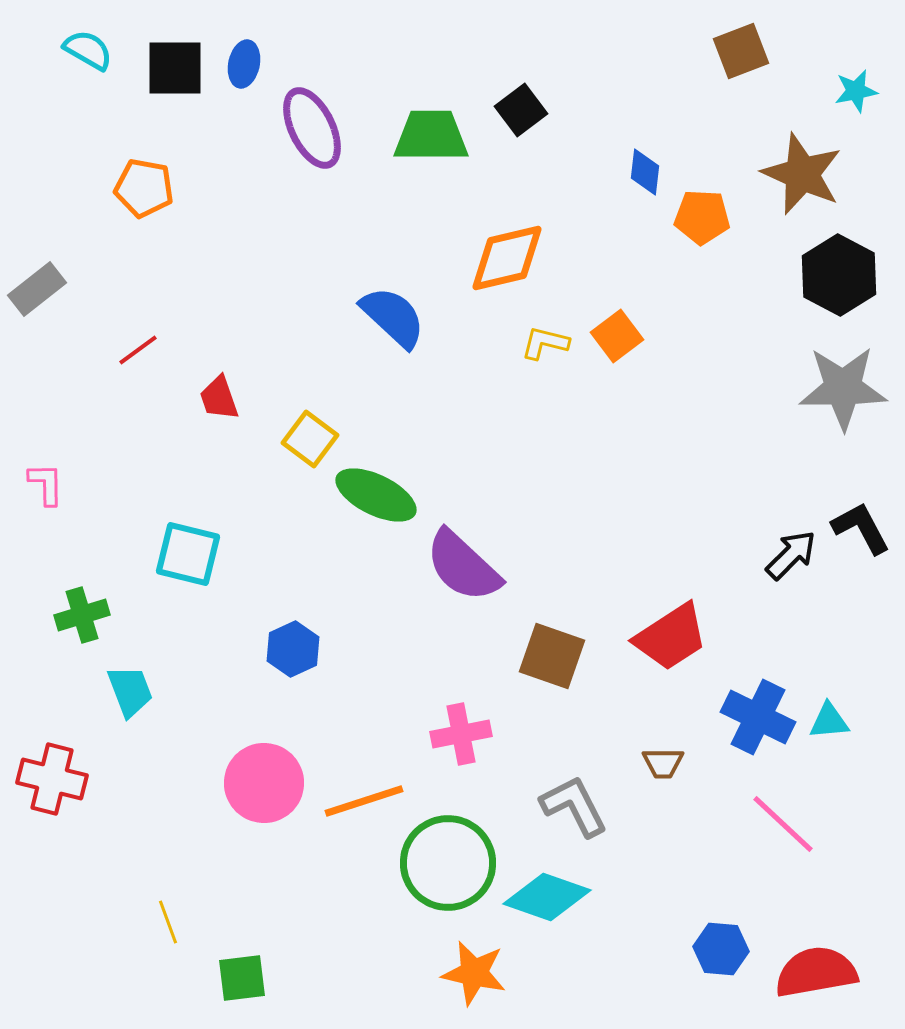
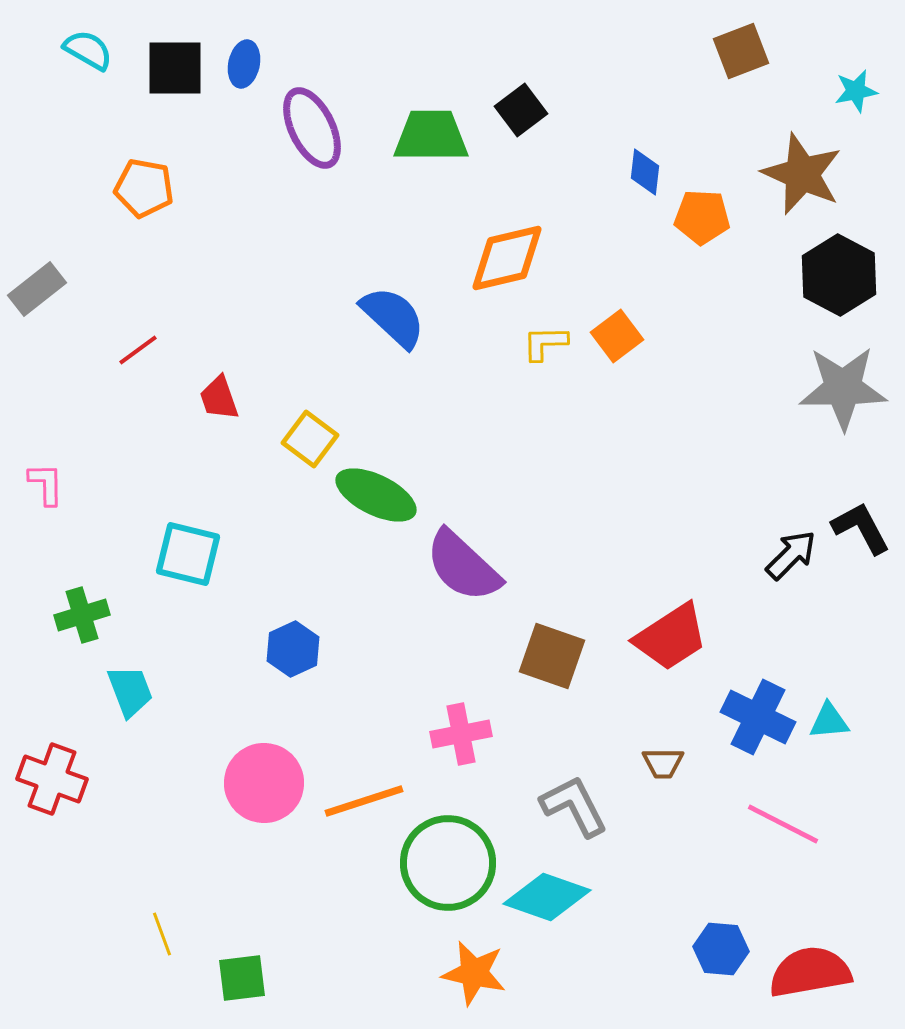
yellow L-shape at (545, 343): rotated 15 degrees counterclockwise
red cross at (52, 779): rotated 6 degrees clockwise
pink line at (783, 824): rotated 16 degrees counterclockwise
yellow line at (168, 922): moved 6 px left, 12 px down
red semicircle at (816, 972): moved 6 px left
